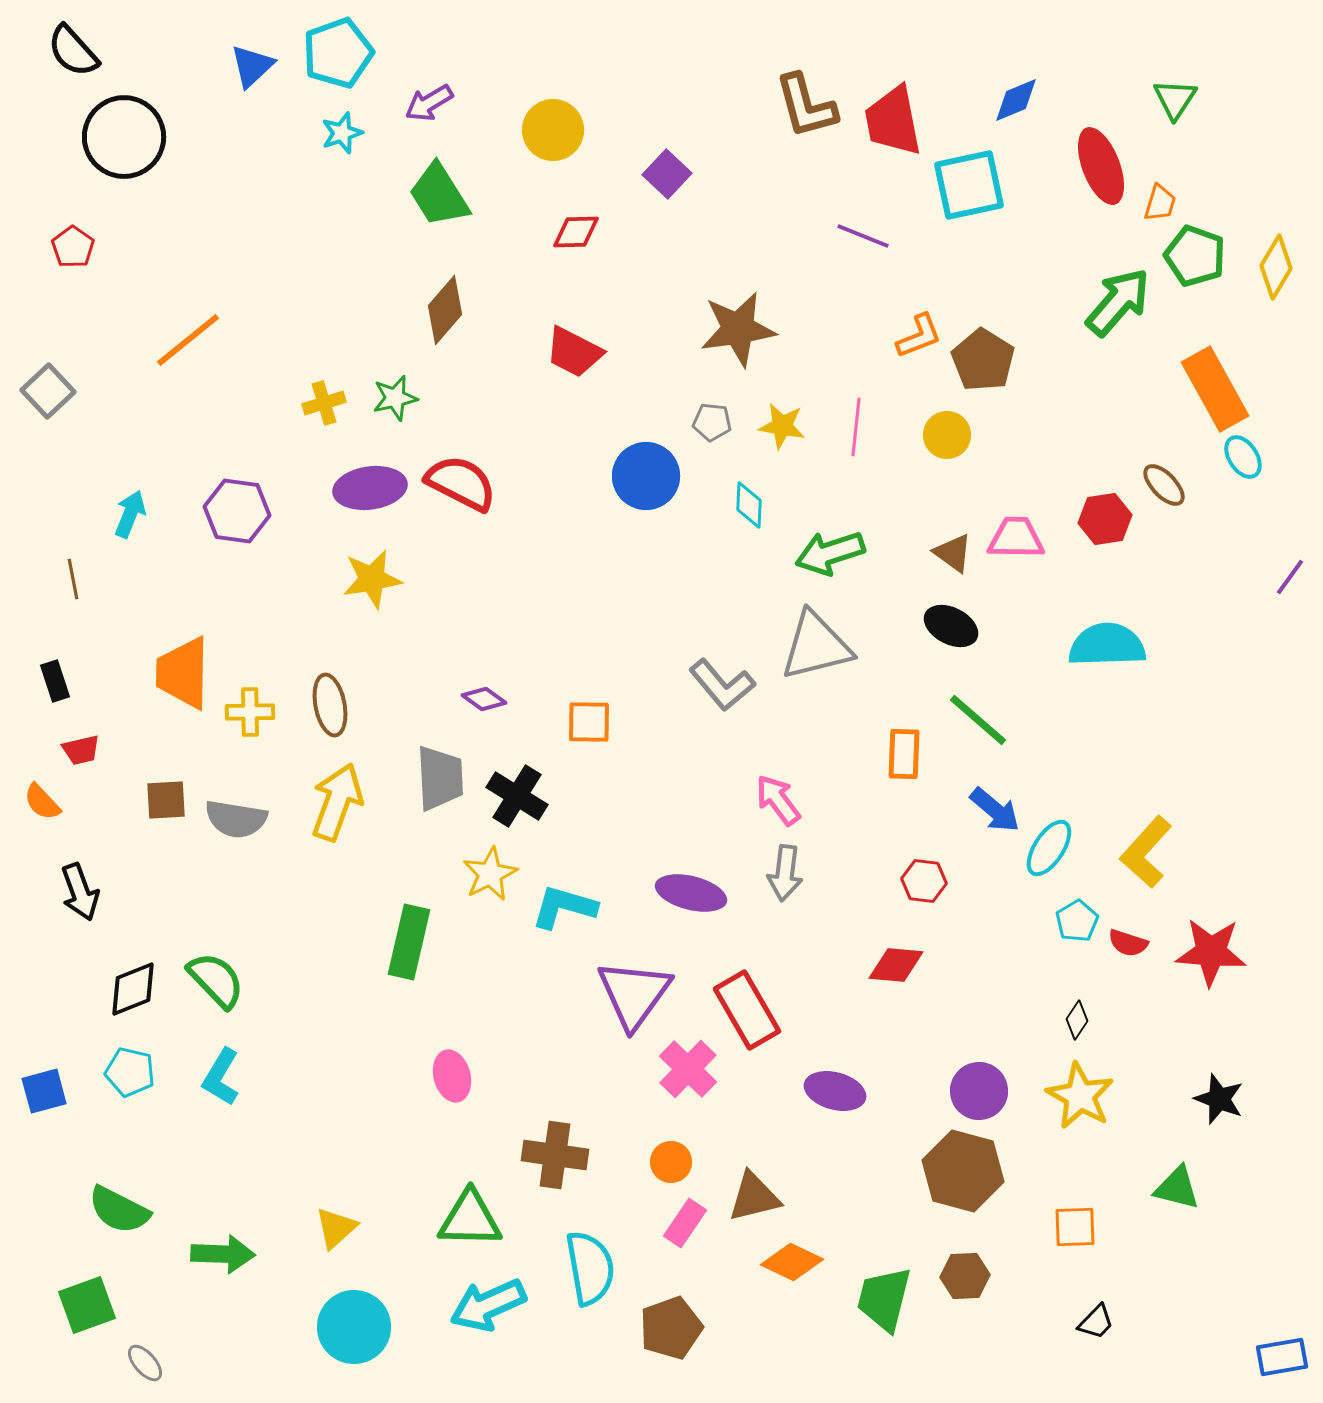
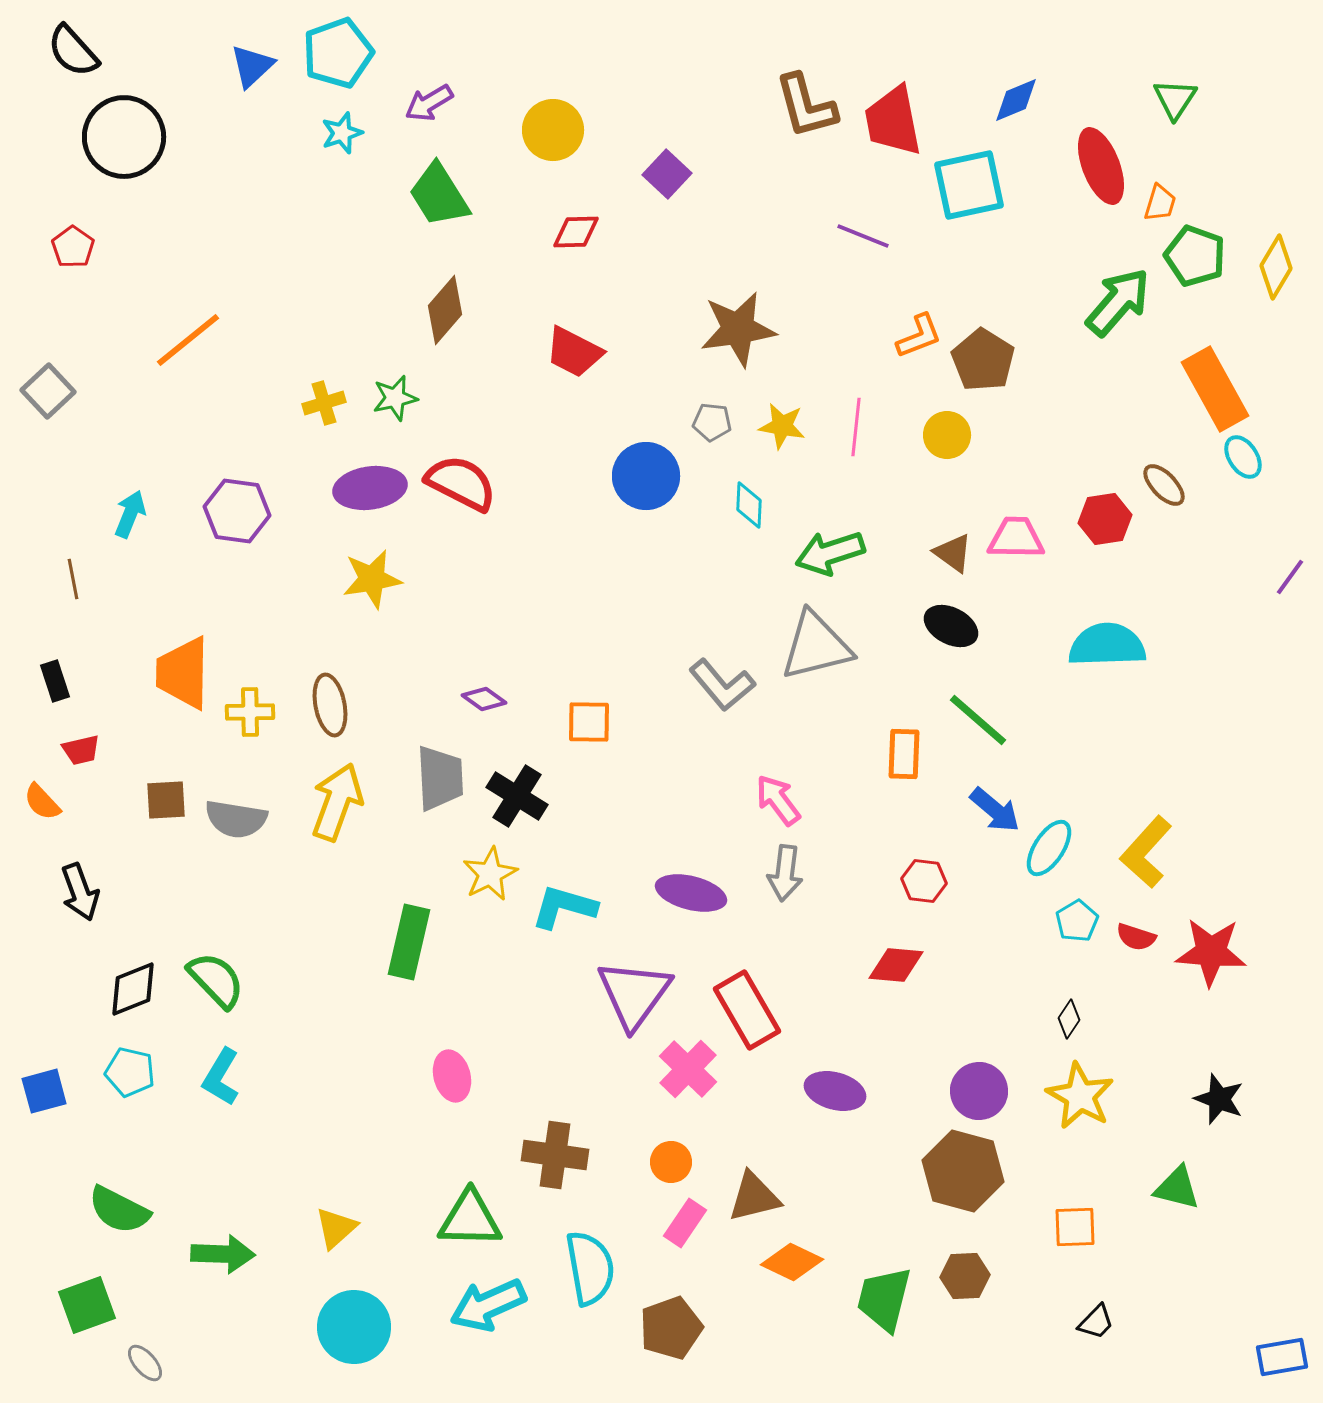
red semicircle at (1128, 943): moved 8 px right, 6 px up
black diamond at (1077, 1020): moved 8 px left, 1 px up
